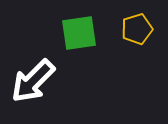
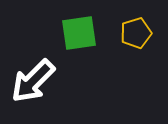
yellow pentagon: moved 1 px left, 4 px down
